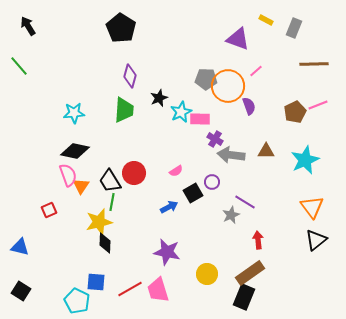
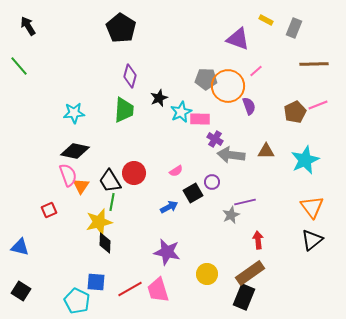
purple line at (245, 202): rotated 45 degrees counterclockwise
black triangle at (316, 240): moved 4 px left
